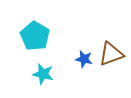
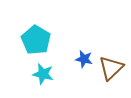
cyan pentagon: moved 1 px right, 4 px down
brown triangle: moved 14 px down; rotated 24 degrees counterclockwise
